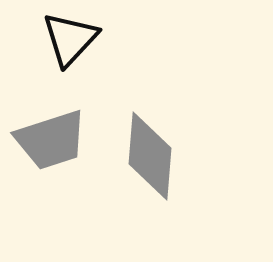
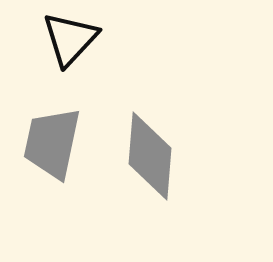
gray trapezoid: moved 1 px right, 3 px down; rotated 120 degrees clockwise
